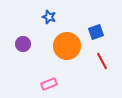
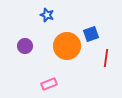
blue star: moved 2 px left, 2 px up
blue square: moved 5 px left, 2 px down
purple circle: moved 2 px right, 2 px down
red line: moved 4 px right, 3 px up; rotated 36 degrees clockwise
